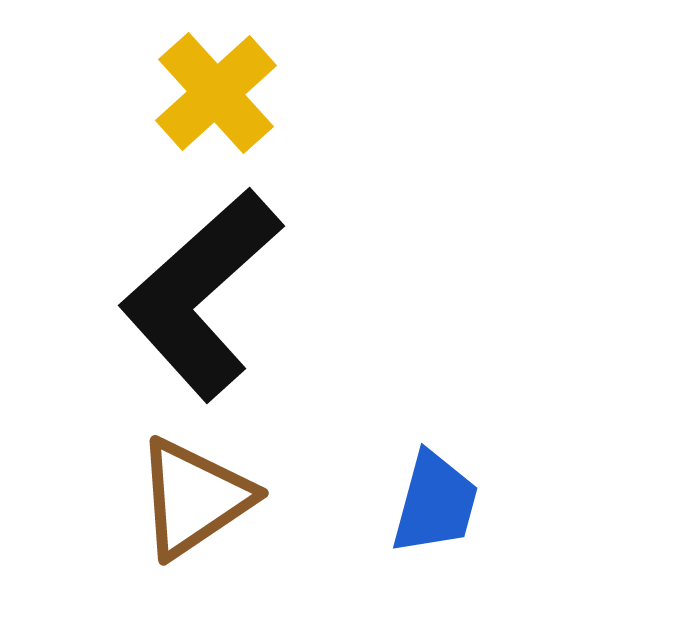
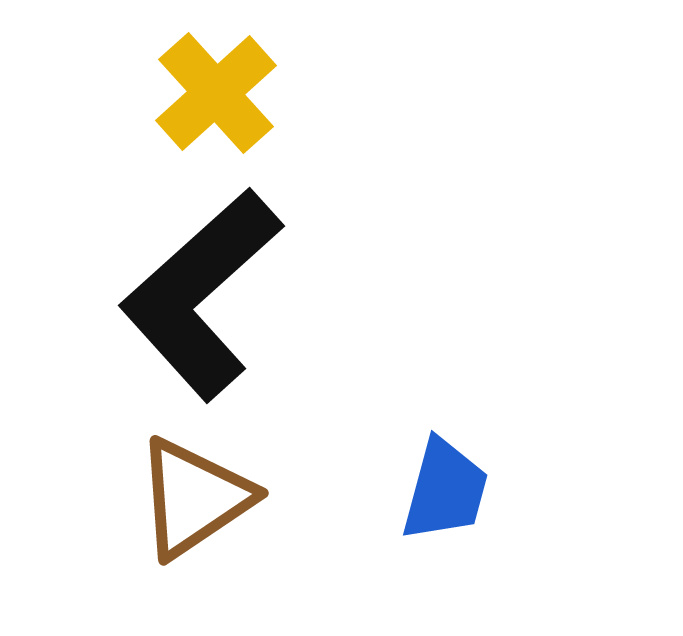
blue trapezoid: moved 10 px right, 13 px up
